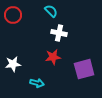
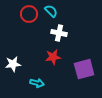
red circle: moved 16 px right, 1 px up
